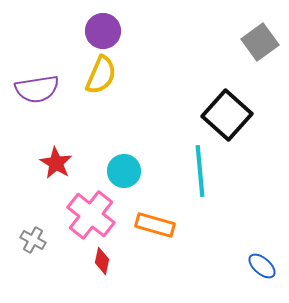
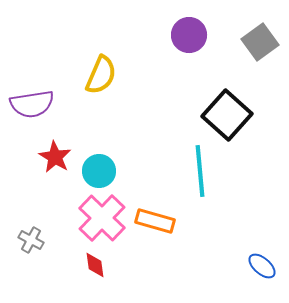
purple circle: moved 86 px right, 4 px down
purple semicircle: moved 5 px left, 15 px down
red star: moved 1 px left, 6 px up
cyan circle: moved 25 px left
pink cross: moved 11 px right, 3 px down; rotated 6 degrees clockwise
orange rectangle: moved 4 px up
gray cross: moved 2 px left
red diamond: moved 7 px left, 4 px down; rotated 20 degrees counterclockwise
